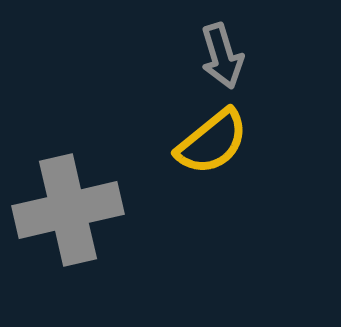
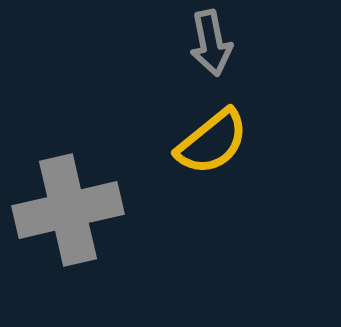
gray arrow: moved 11 px left, 13 px up; rotated 6 degrees clockwise
